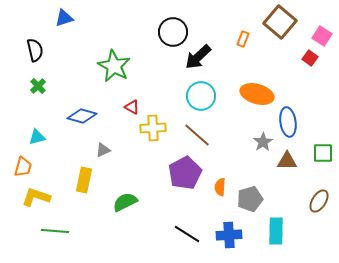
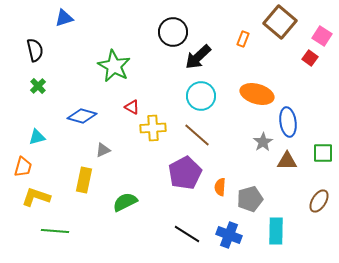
blue cross: rotated 25 degrees clockwise
